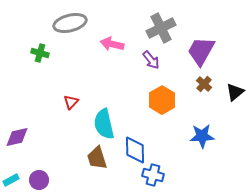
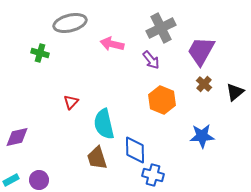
orange hexagon: rotated 8 degrees counterclockwise
